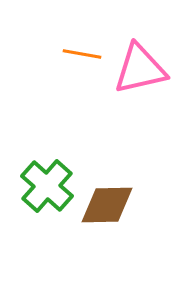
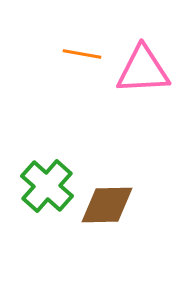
pink triangle: moved 3 px right, 1 px down; rotated 10 degrees clockwise
